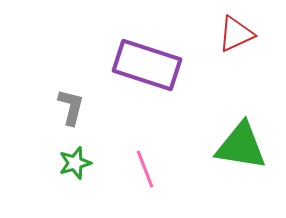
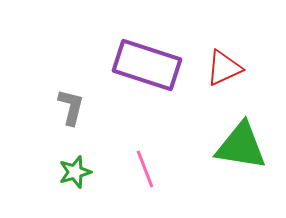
red triangle: moved 12 px left, 34 px down
green star: moved 9 px down
